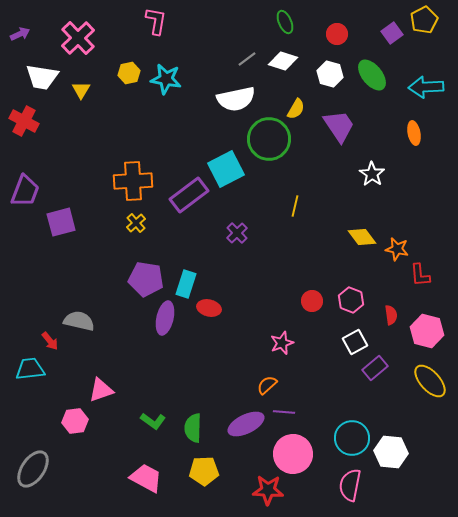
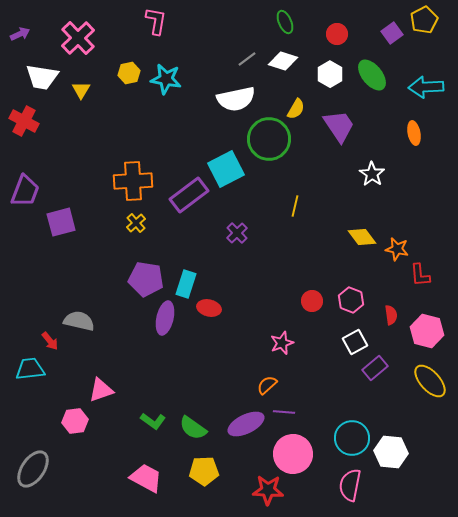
white hexagon at (330, 74): rotated 15 degrees clockwise
green semicircle at (193, 428): rotated 56 degrees counterclockwise
